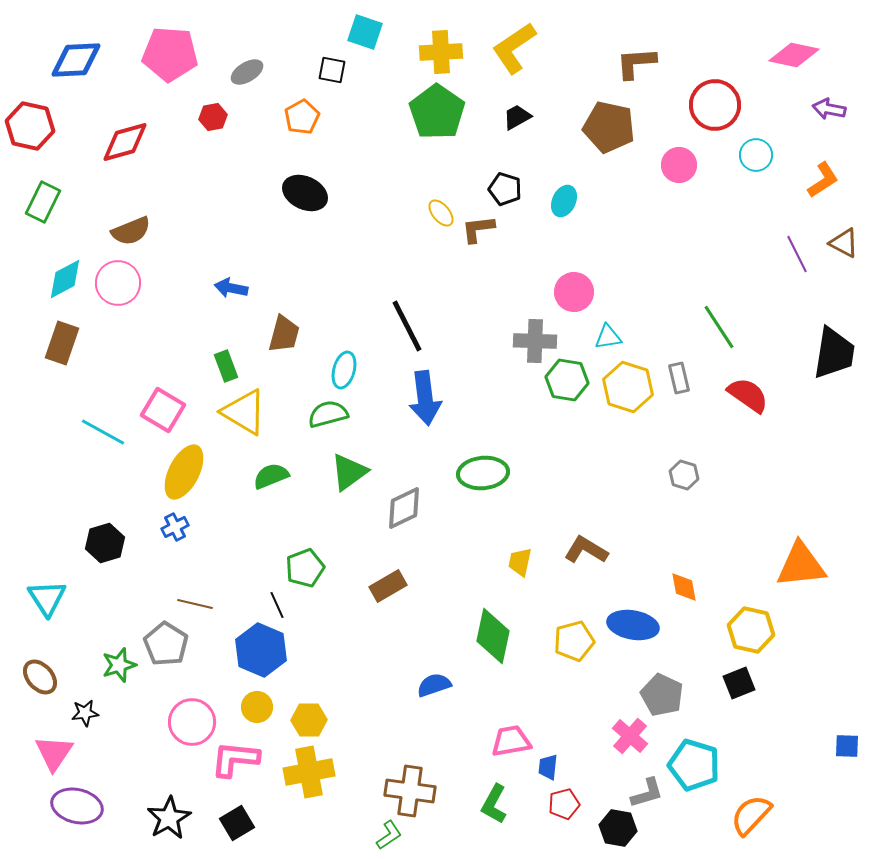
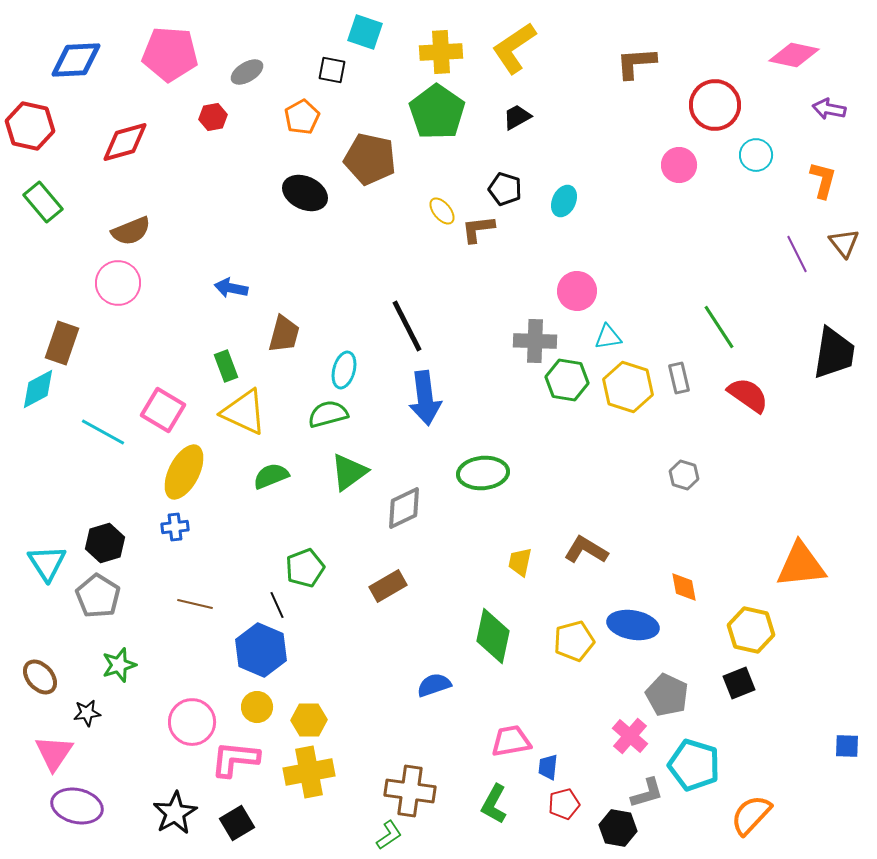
brown pentagon at (609, 127): moved 239 px left, 32 px down
orange L-shape at (823, 180): rotated 42 degrees counterclockwise
green rectangle at (43, 202): rotated 66 degrees counterclockwise
yellow ellipse at (441, 213): moved 1 px right, 2 px up
brown triangle at (844, 243): rotated 24 degrees clockwise
cyan diamond at (65, 279): moved 27 px left, 110 px down
pink circle at (574, 292): moved 3 px right, 1 px up
yellow triangle at (244, 412): rotated 6 degrees counterclockwise
blue cross at (175, 527): rotated 20 degrees clockwise
cyan triangle at (47, 598): moved 35 px up
gray pentagon at (166, 644): moved 68 px left, 48 px up
gray pentagon at (662, 695): moved 5 px right
black star at (85, 713): moved 2 px right
black star at (169, 818): moved 6 px right, 5 px up
